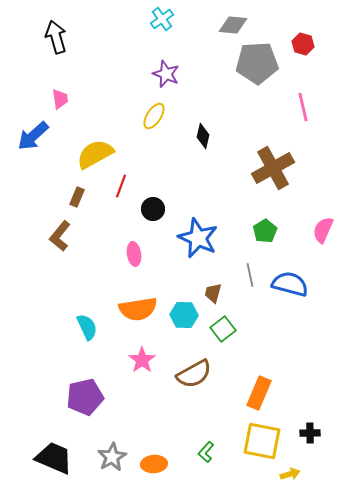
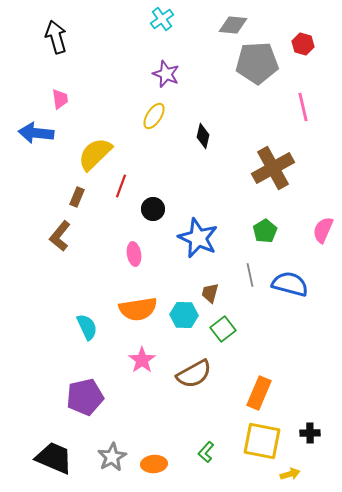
blue arrow: moved 3 px right, 3 px up; rotated 48 degrees clockwise
yellow semicircle: rotated 15 degrees counterclockwise
brown trapezoid: moved 3 px left
